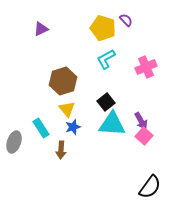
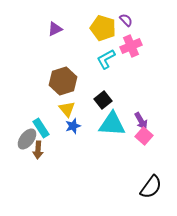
purple triangle: moved 14 px right
pink cross: moved 15 px left, 21 px up
black square: moved 3 px left, 2 px up
blue star: moved 1 px up
gray ellipse: moved 13 px right, 3 px up; rotated 20 degrees clockwise
brown arrow: moved 23 px left
black semicircle: moved 1 px right
